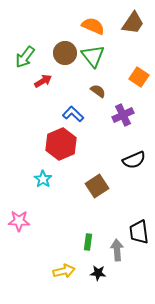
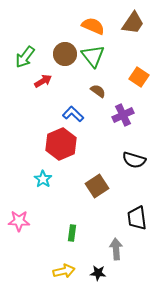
brown circle: moved 1 px down
black semicircle: rotated 40 degrees clockwise
black trapezoid: moved 2 px left, 14 px up
green rectangle: moved 16 px left, 9 px up
gray arrow: moved 1 px left, 1 px up
